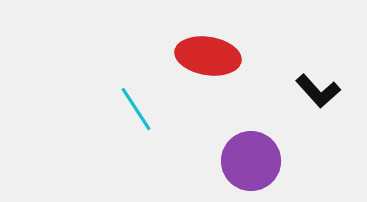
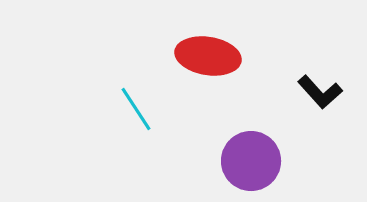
black L-shape: moved 2 px right, 1 px down
